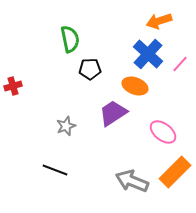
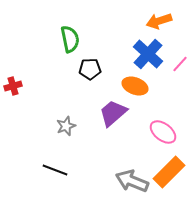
purple trapezoid: rotated 8 degrees counterclockwise
orange rectangle: moved 6 px left
